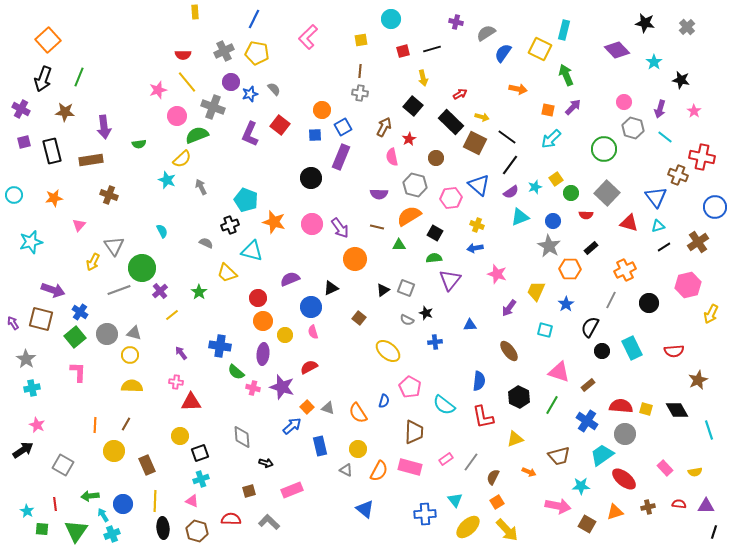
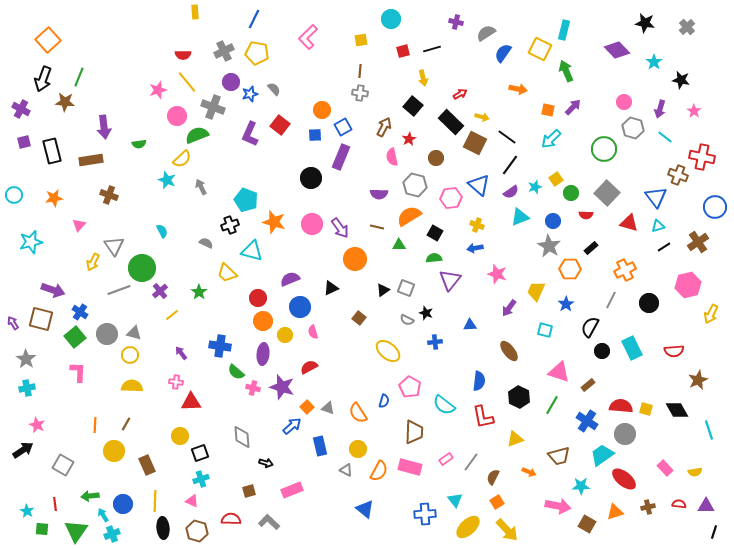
green arrow at (566, 75): moved 4 px up
brown star at (65, 112): moved 10 px up
blue circle at (311, 307): moved 11 px left
cyan cross at (32, 388): moved 5 px left
